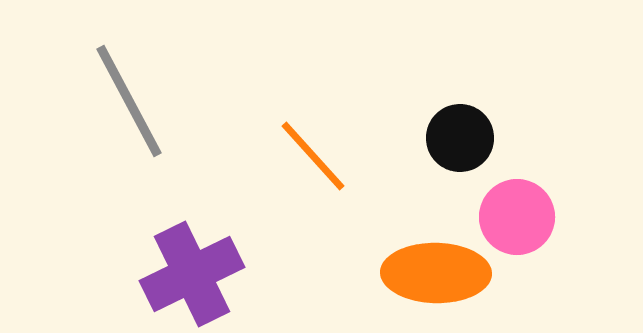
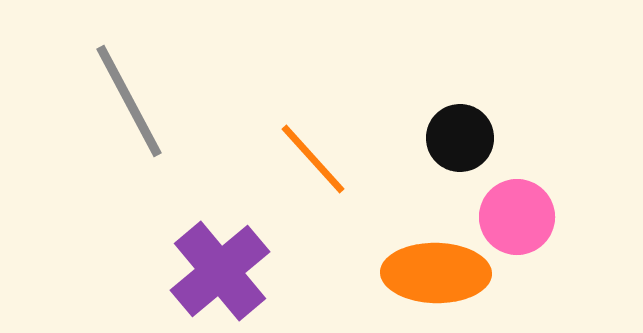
orange line: moved 3 px down
purple cross: moved 28 px right, 3 px up; rotated 14 degrees counterclockwise
